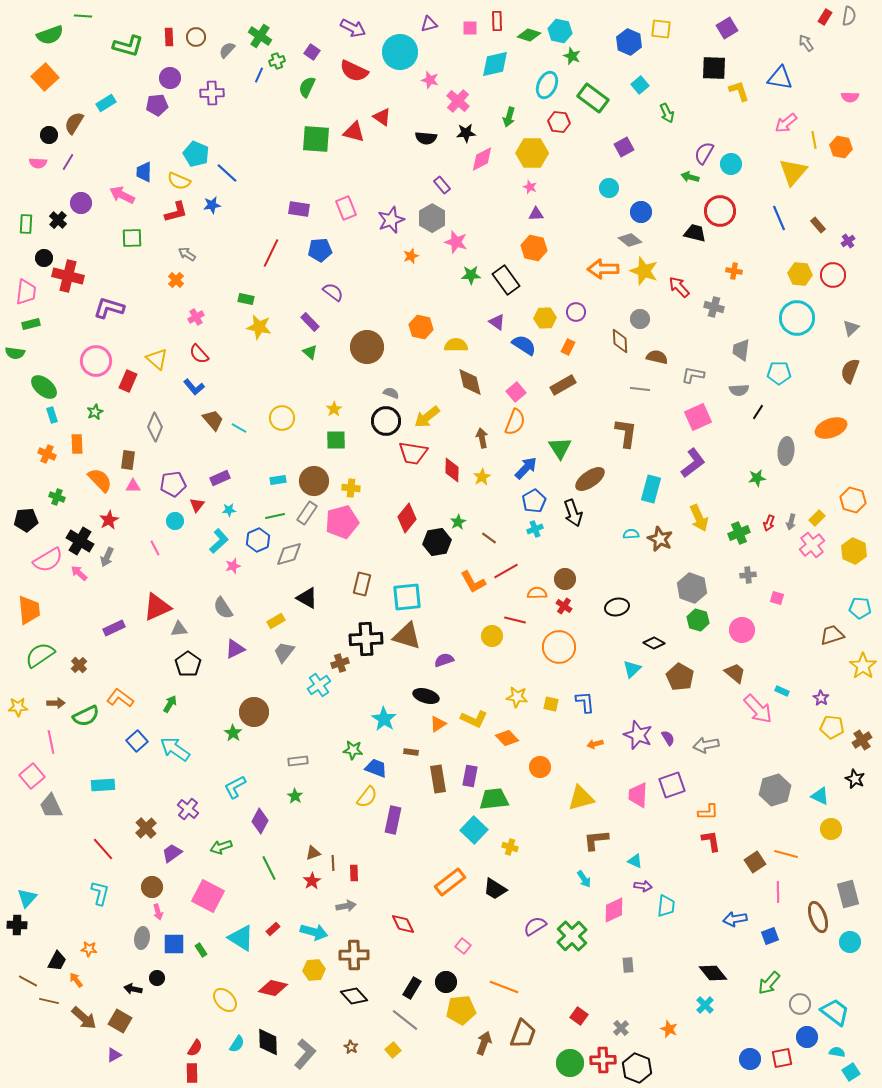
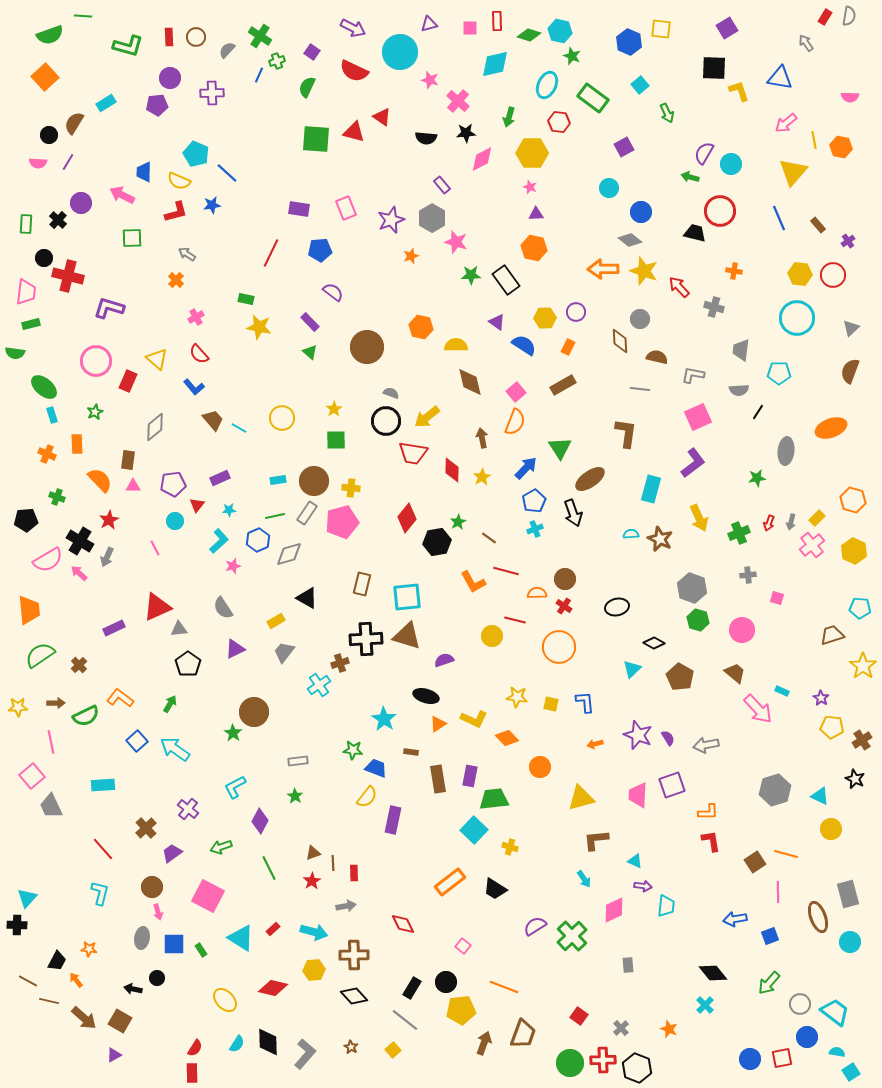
gray diamond at (155, 427): rotated 28 degrees clockwise
red line at (506, 571): rotated 45 degrees clockwise
